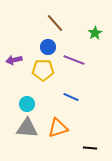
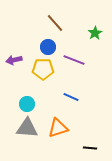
yellow pentagon: moved 1 px up
